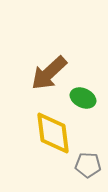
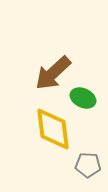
brown arrow: moved 4 px right
yellow diamond: moved 4 px up
